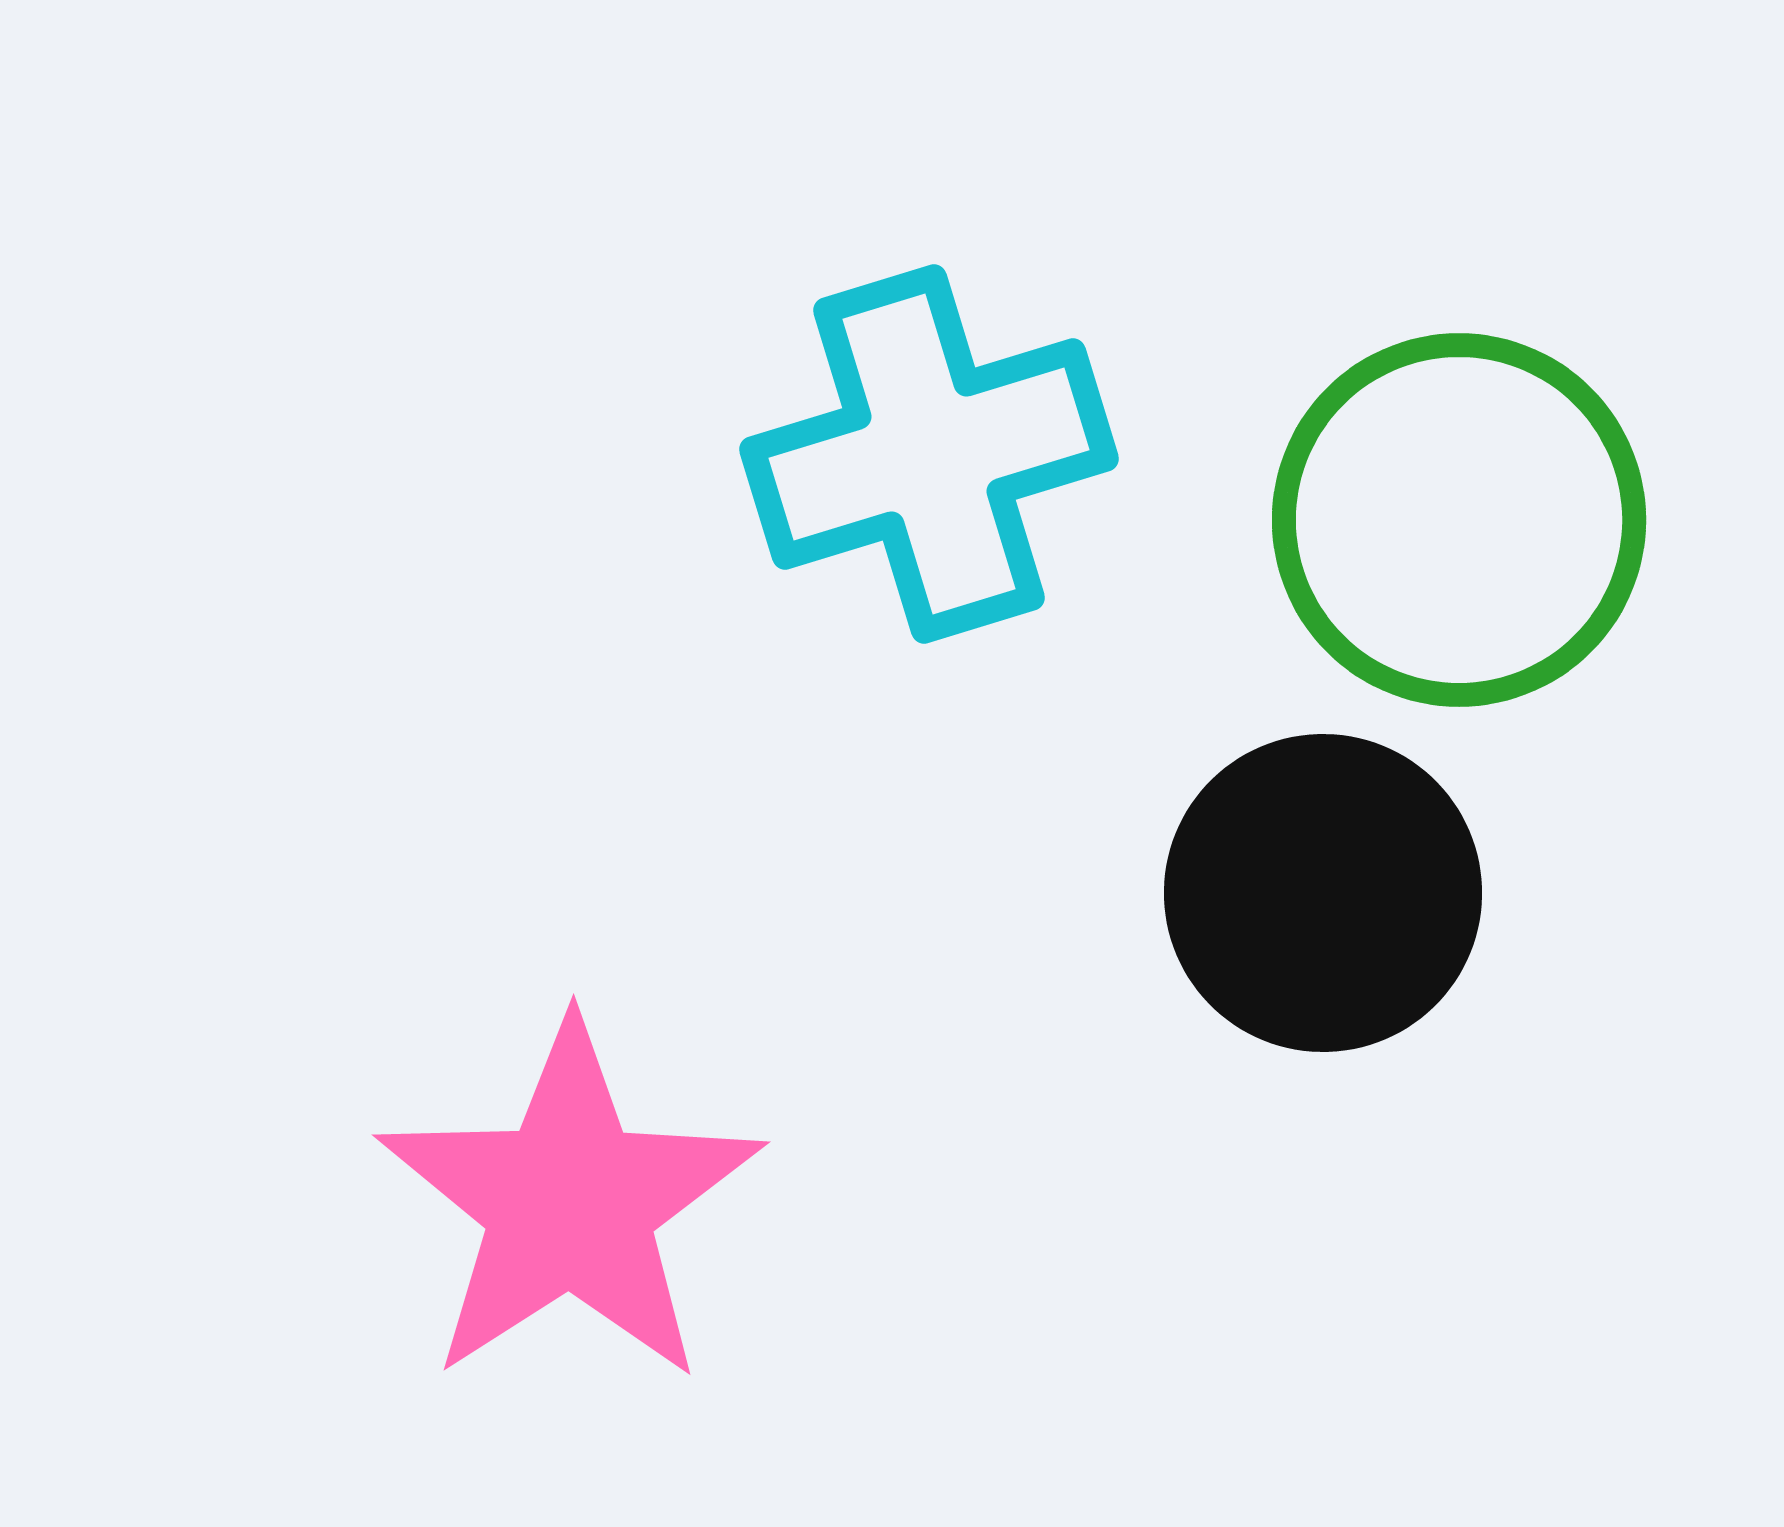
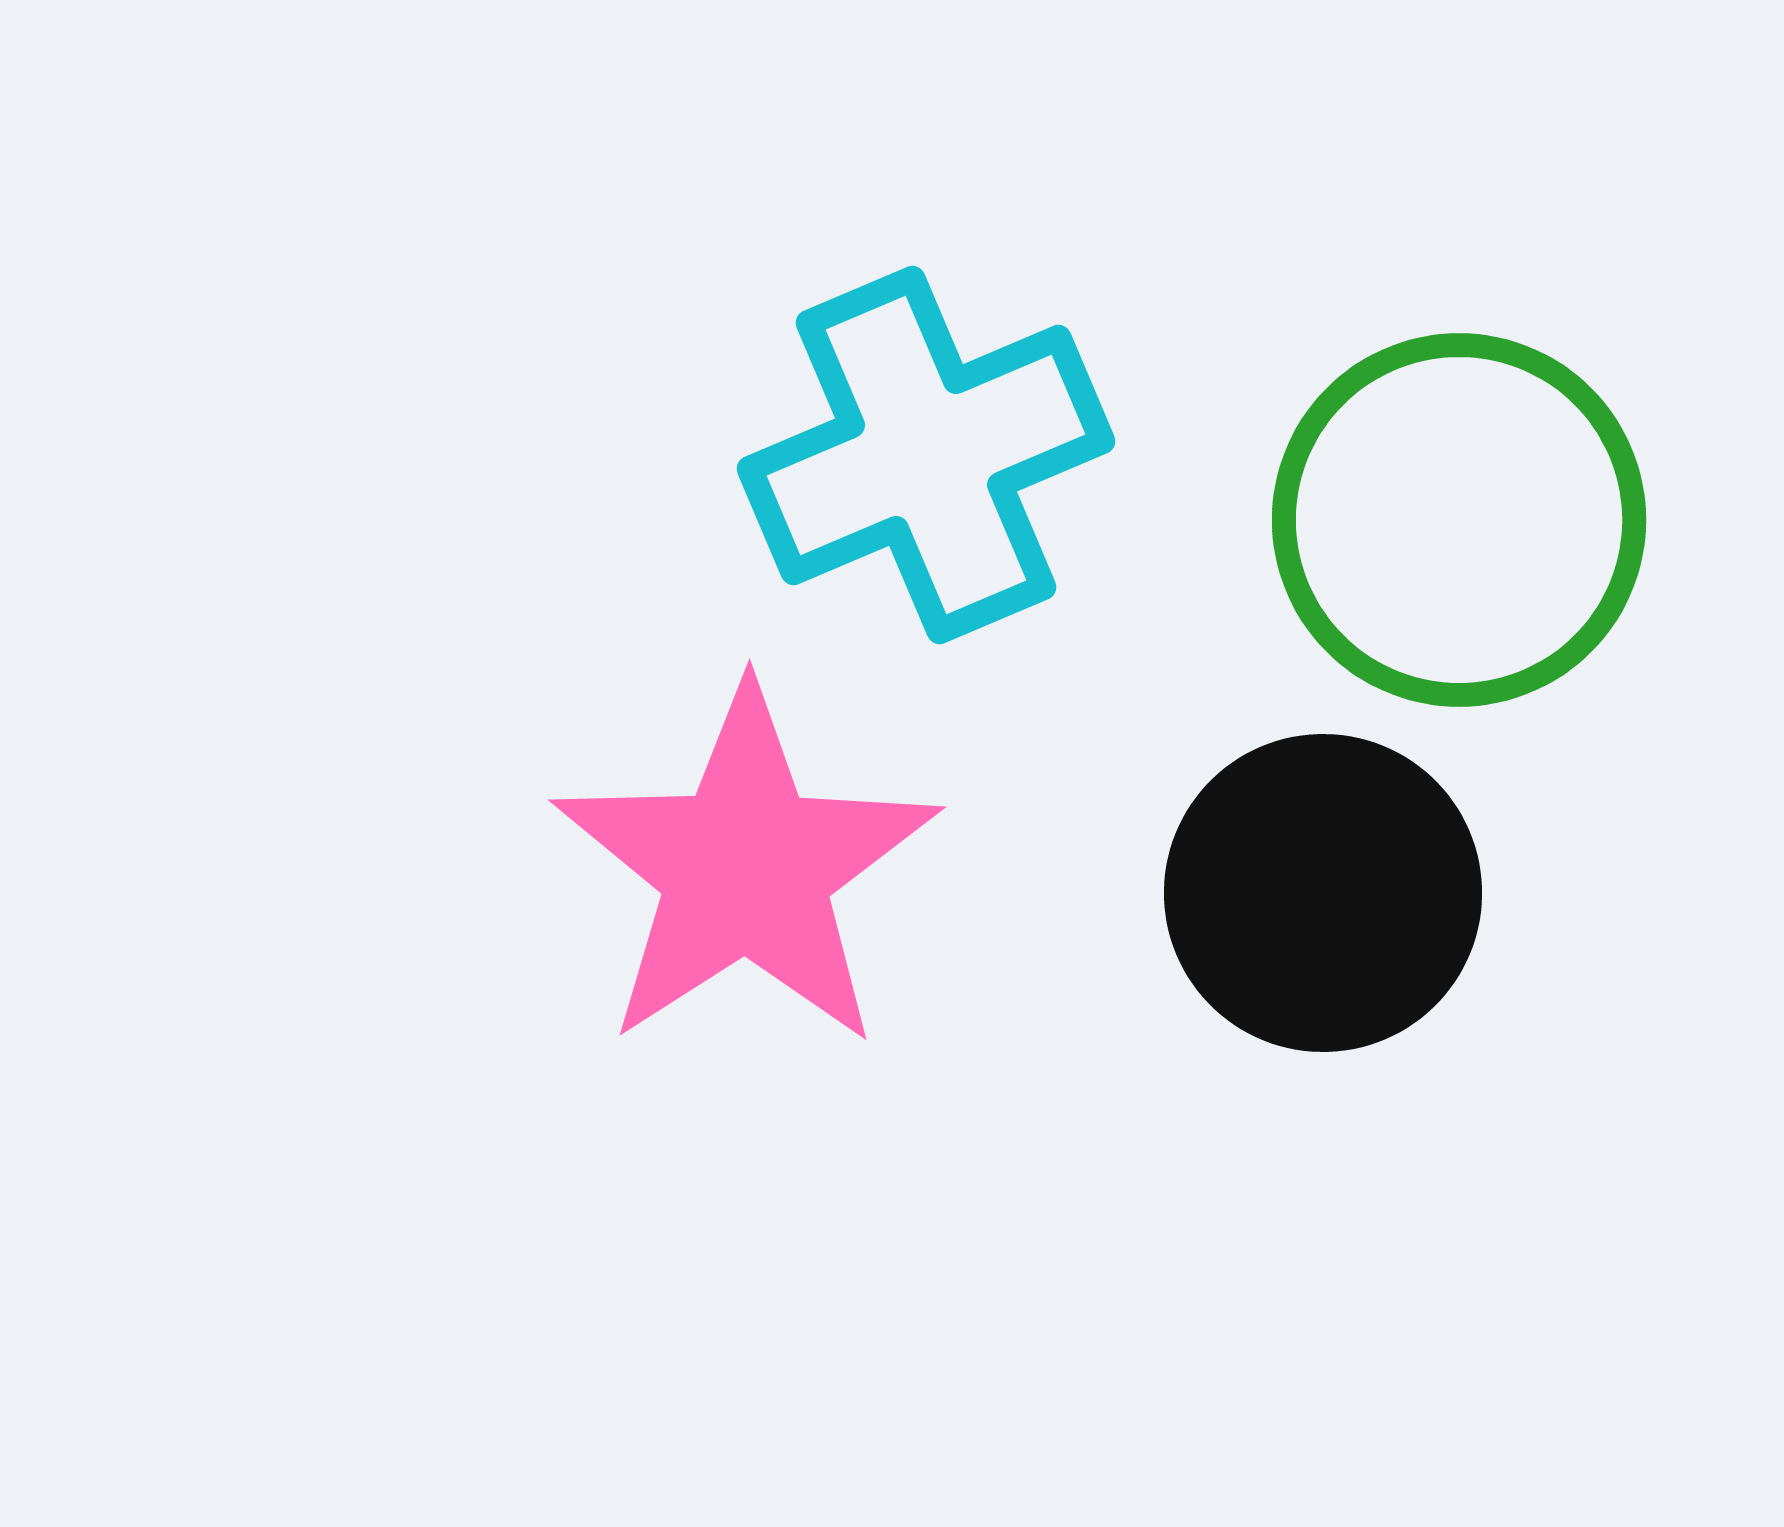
cyan cross: moved 3 px left, 1 px down; rotated 6 degrees counterclockwise
pink star: moved 176 px right, 335 px up
